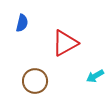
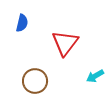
red triangle: rotated 24 degrees counterclockwise
